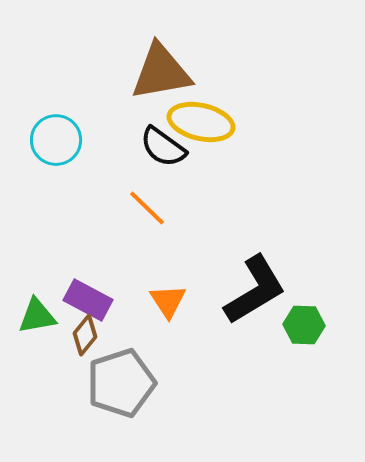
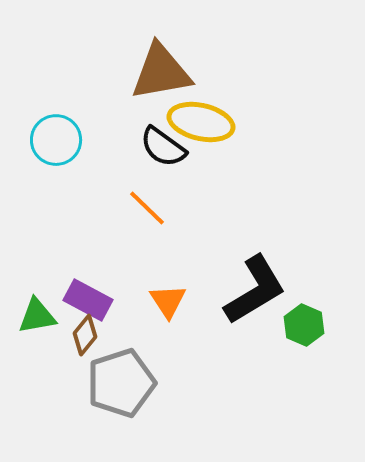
green hexagon: rotated 21 degrees clockwise
